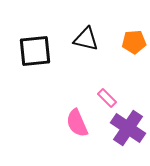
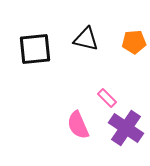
black square: moved 2 px up
pink semicircle: moved 1 px right, 2 px down
purple cross: moved 2 px left
